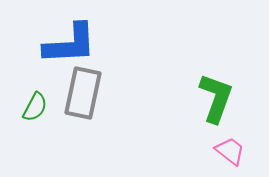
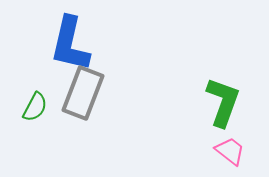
blue L-shape: rotated 106 degrees clockwise
gray rectangle: rotated 9 degrees clockwise
green L-shape: moved 7 px right, 4 px down
